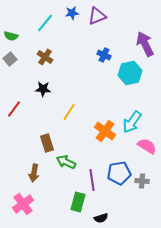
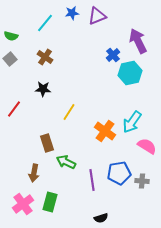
purple arrow: moved 7 px left, 3 px up
blue cross: moved 9 px right; rotated 24 degrees clockwise
green rectangle: moved 28 px left
